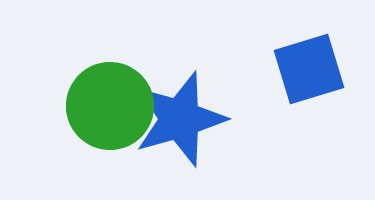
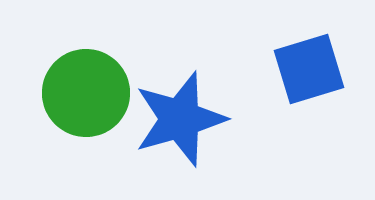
green circle: moved 24 px left, 13 px up
